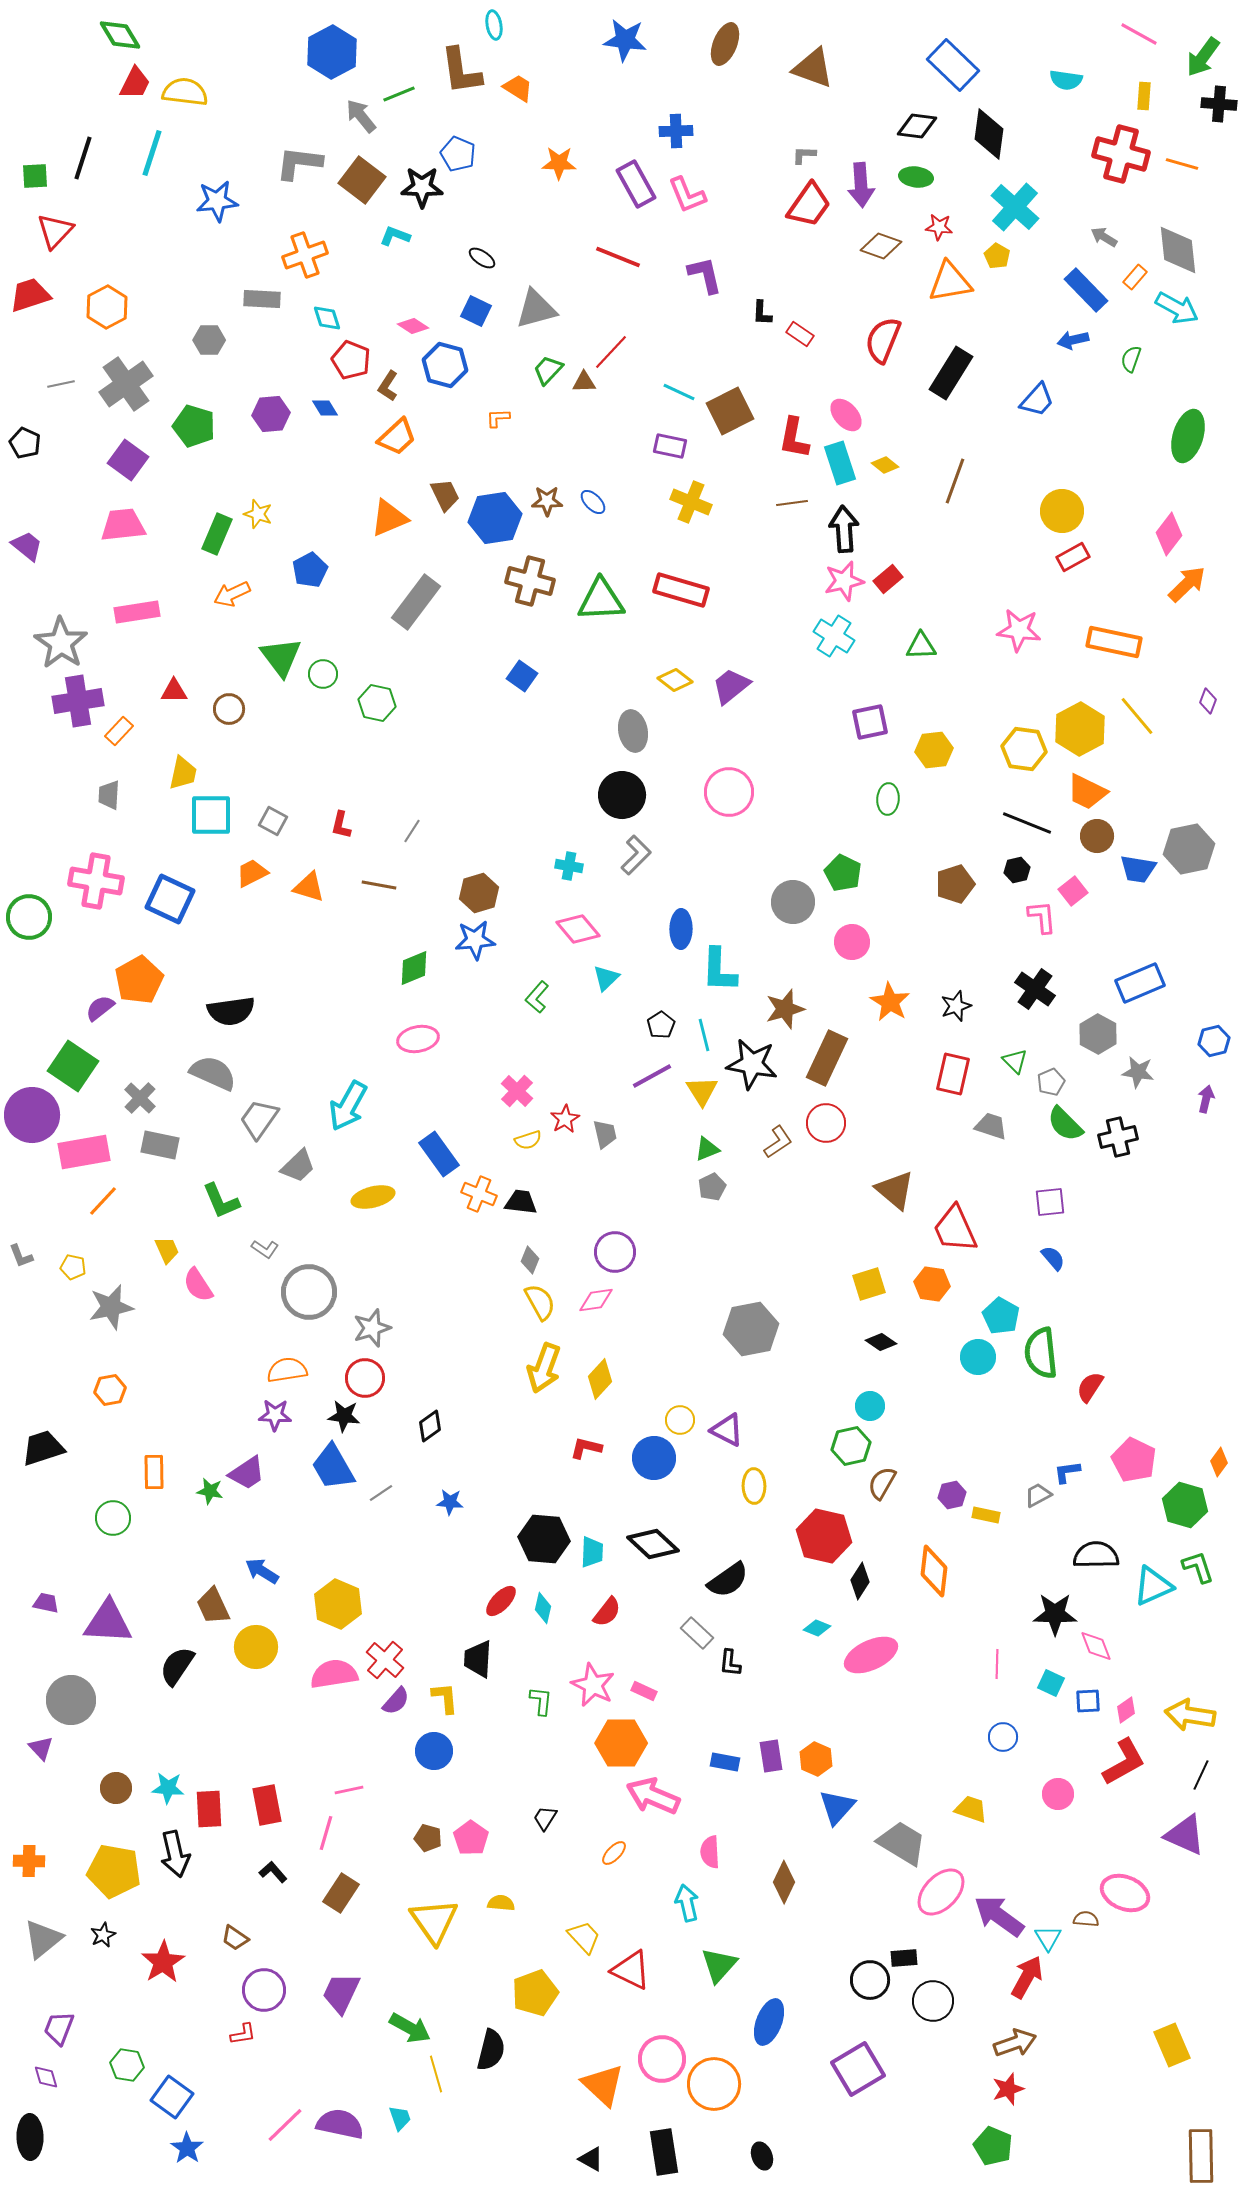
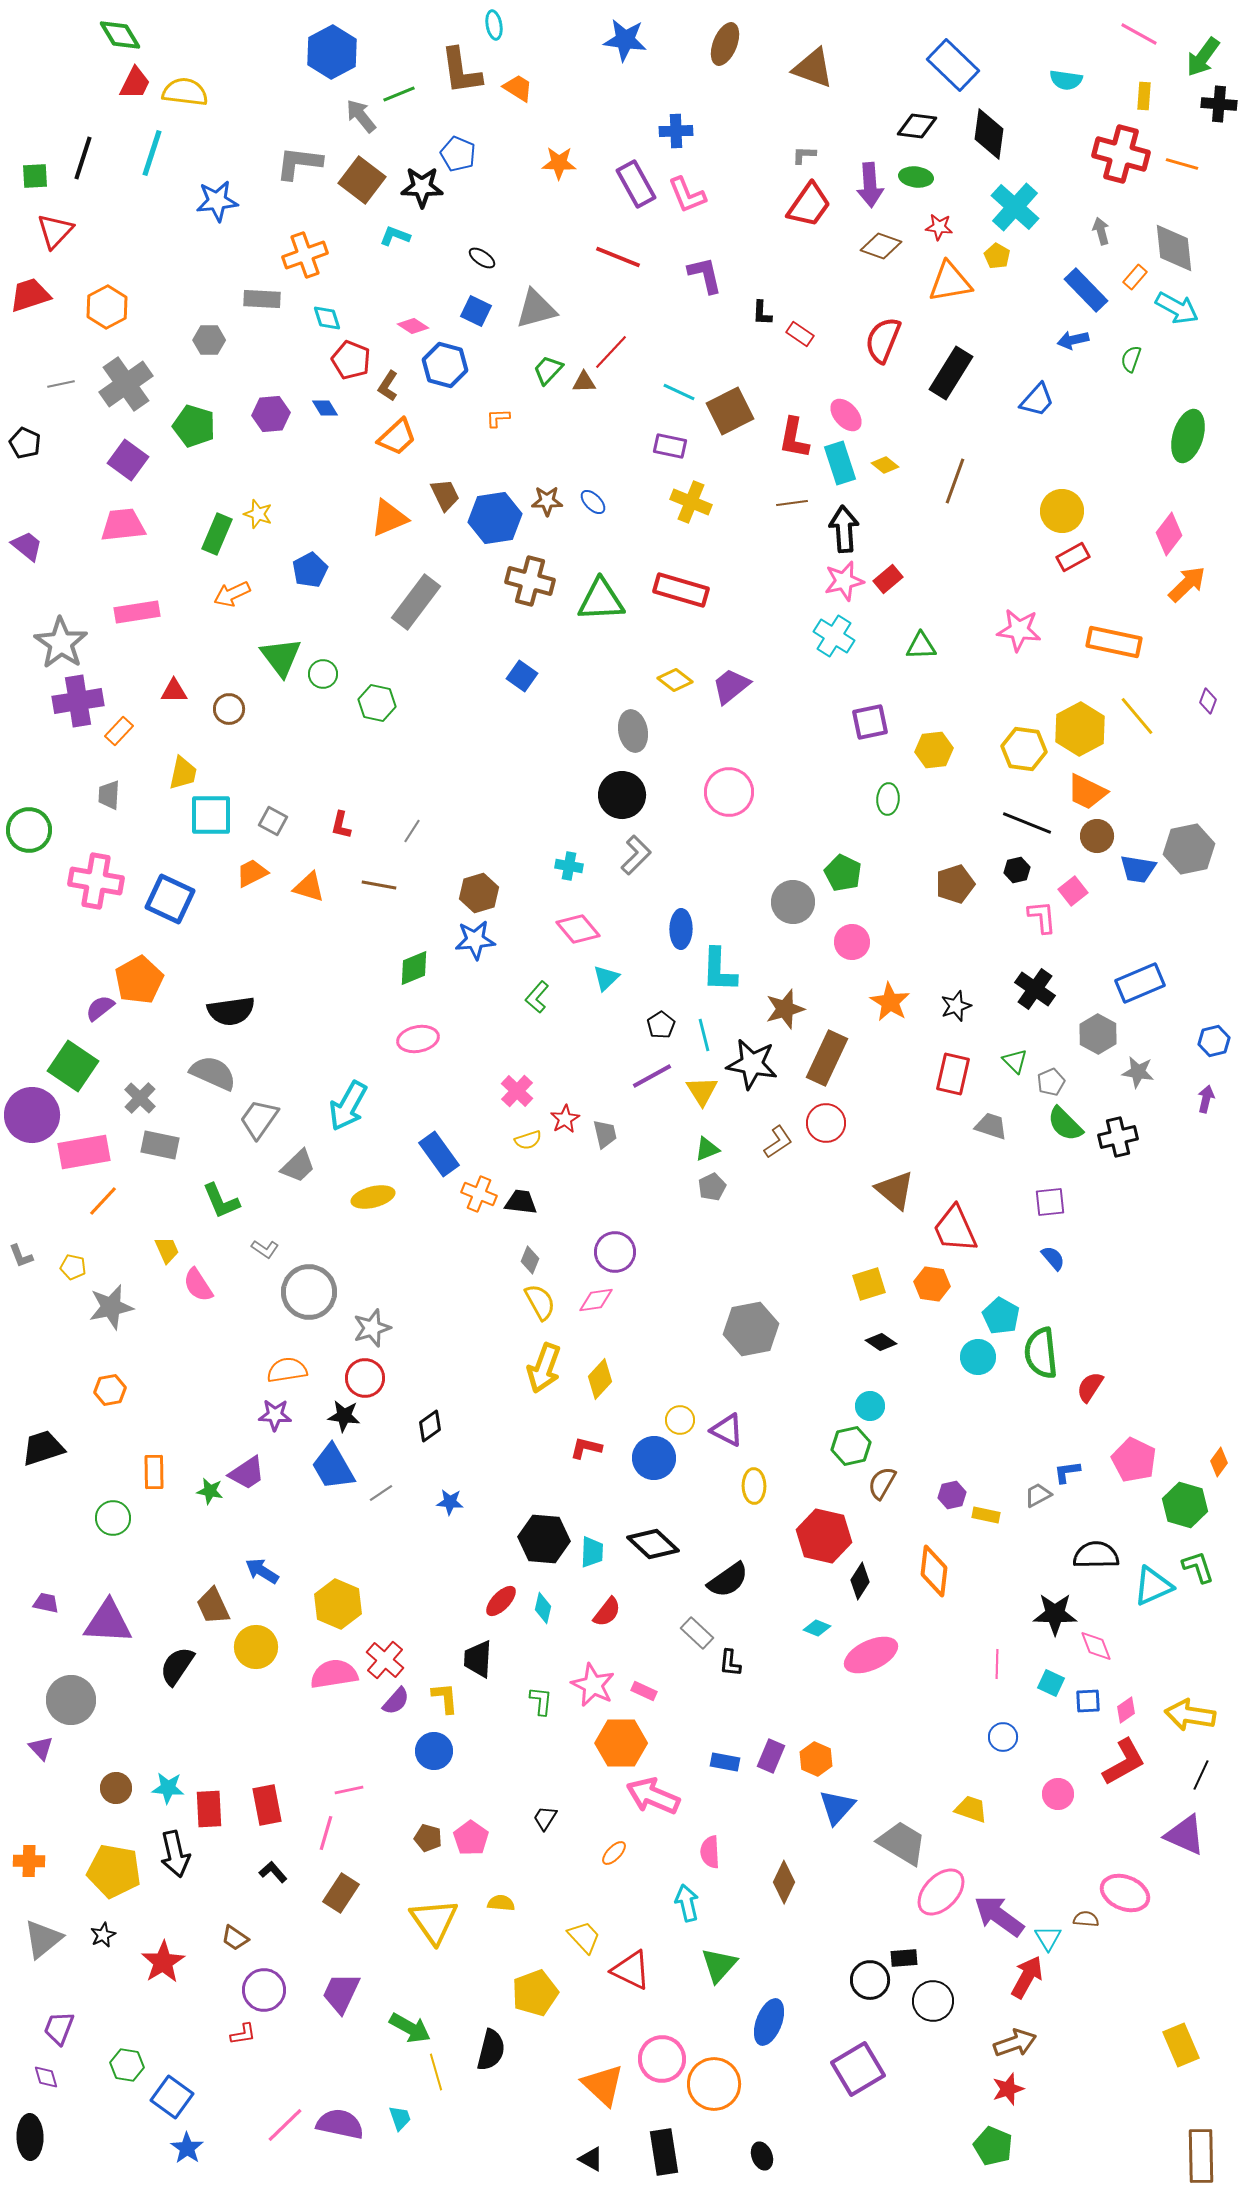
purple arrow at (861, 185): moved 9 px right
gray arrow at (1104, 237): moved 3 px left, 6 px up; rotated 44 degrees clockwise
gray diamond at (1178, 250): moved 4 px left, 2 px up
green circle at (29, 917): moved 87 px up
purple rectangle at (771, 1756): rotated 32 degrees clockwise
yellow rectangle at (1172, 2045): moved 9 px right
yellow line at (436, 2074): moved 2 px up
